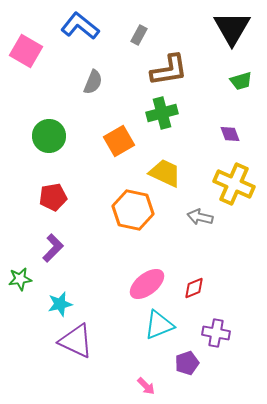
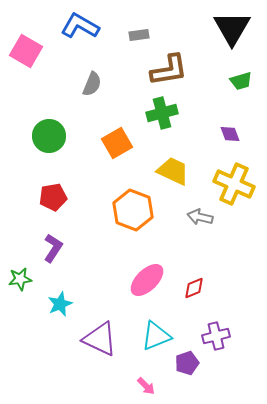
blue L-shape: rotated 9 degrees counterclockwise
gray rectangle: rotated 54 degrees clockwise
gray semicircle: moved 1 px left, 2 px down
orange square: moved 2 px left, 2 px down
yellow trapezoid: moved 8 px right, 2 px up
orange hexagon: rotated 9 degrees clockwise
purple L-shape: rotated 12 degrees counterclockwise
pink ellipse: moved 4 px up; rotated 6 degrees counterclockwise
cyan star: rotated 10 degrees counterclockwise
cyan triangle: moved 3 px left, 11 px down
purple cross: moved 3 px down; rotated 24 degrees counterclockwise
purple triangle: moved 24 px right, 2 px up
